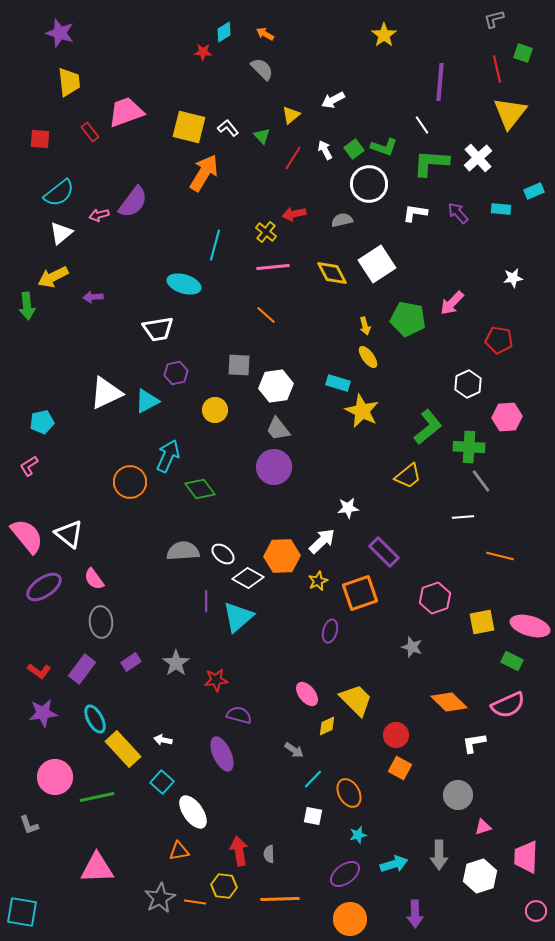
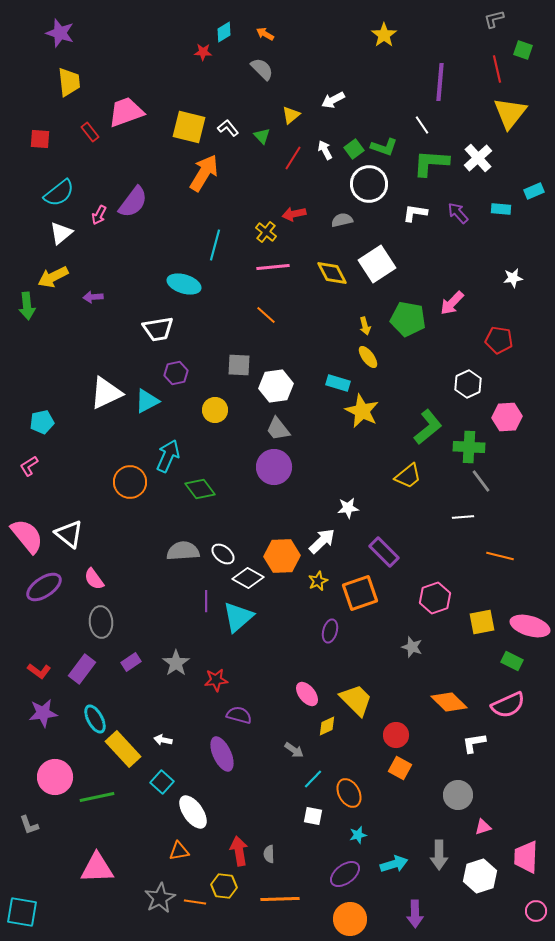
green square at (523, 53): moved 3 px up
pink arrow at (99, 215): rotated 48 degrees counterclockwise
